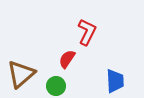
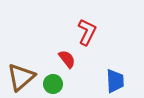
red semicircle: rotated 108 degrees clockwise
brown triangle: moved 3 px down
green circle: moved 3 px left, 2 px up
